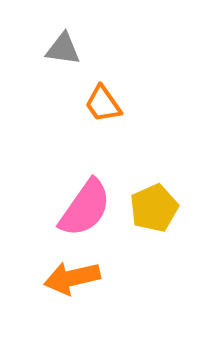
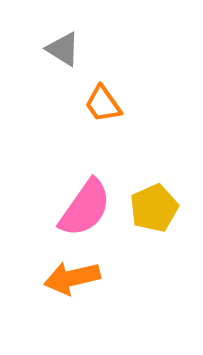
gray triangle: rotated 24 degrees clockwise
